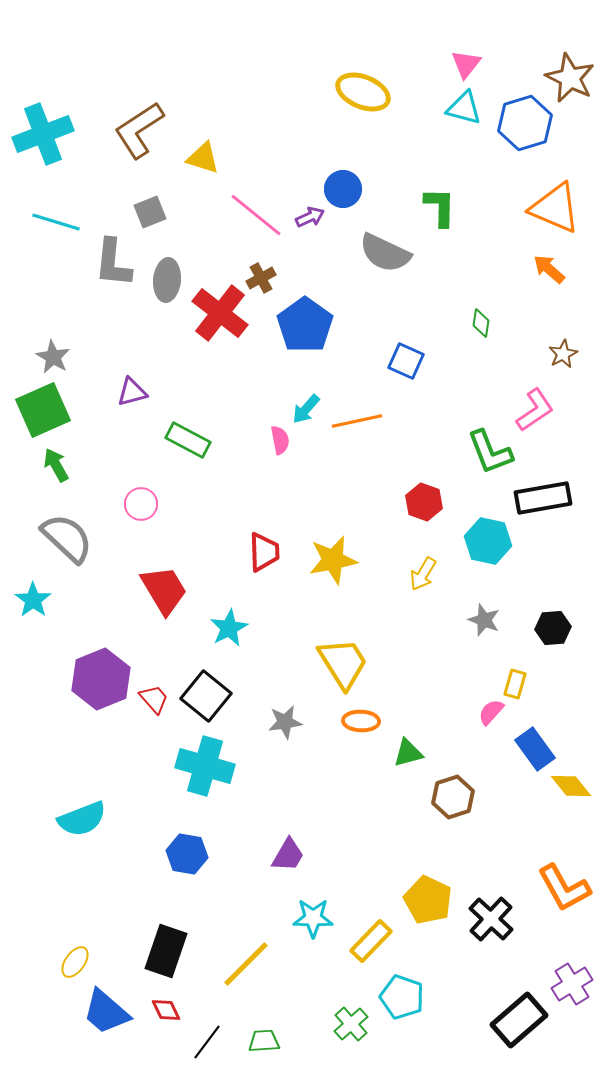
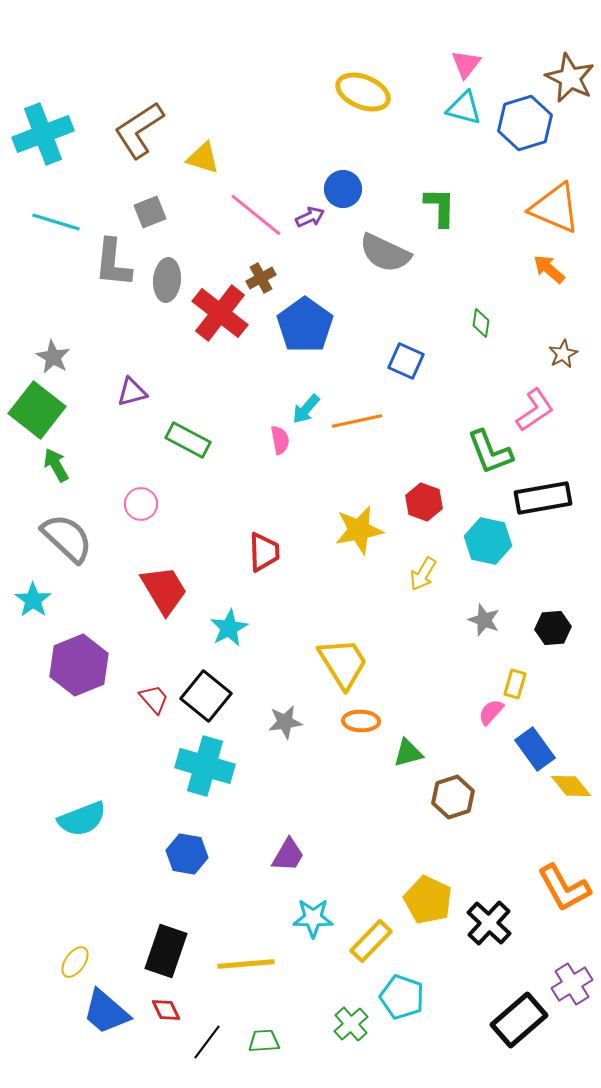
green square at (43, 410): moved 6 px left; rotated 28 degrees counterclockwise
yellow star at (333, 560): moved 26 px right, 30 px up
purple hexagon at (101, 679): moved 22 px left, 14 px up
black cross at (491, 919): moved 2 px left, 4 px down
yellow line at (246, 964): rotated 40 degrees clockwise
